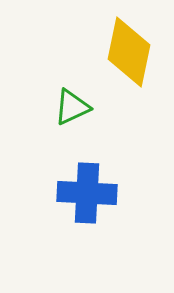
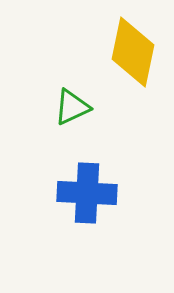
yellow diamond: moved 4 px right
